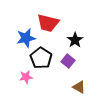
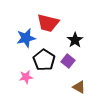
black pentagon: moved 3 px right, 2 px down
